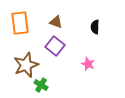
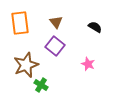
brown triangle: rotated 32 degrees clockwise
black semicircle: rotated 120 degrees clockwise
